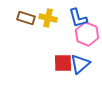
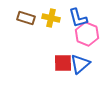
yellow cross: moved 3 px right
